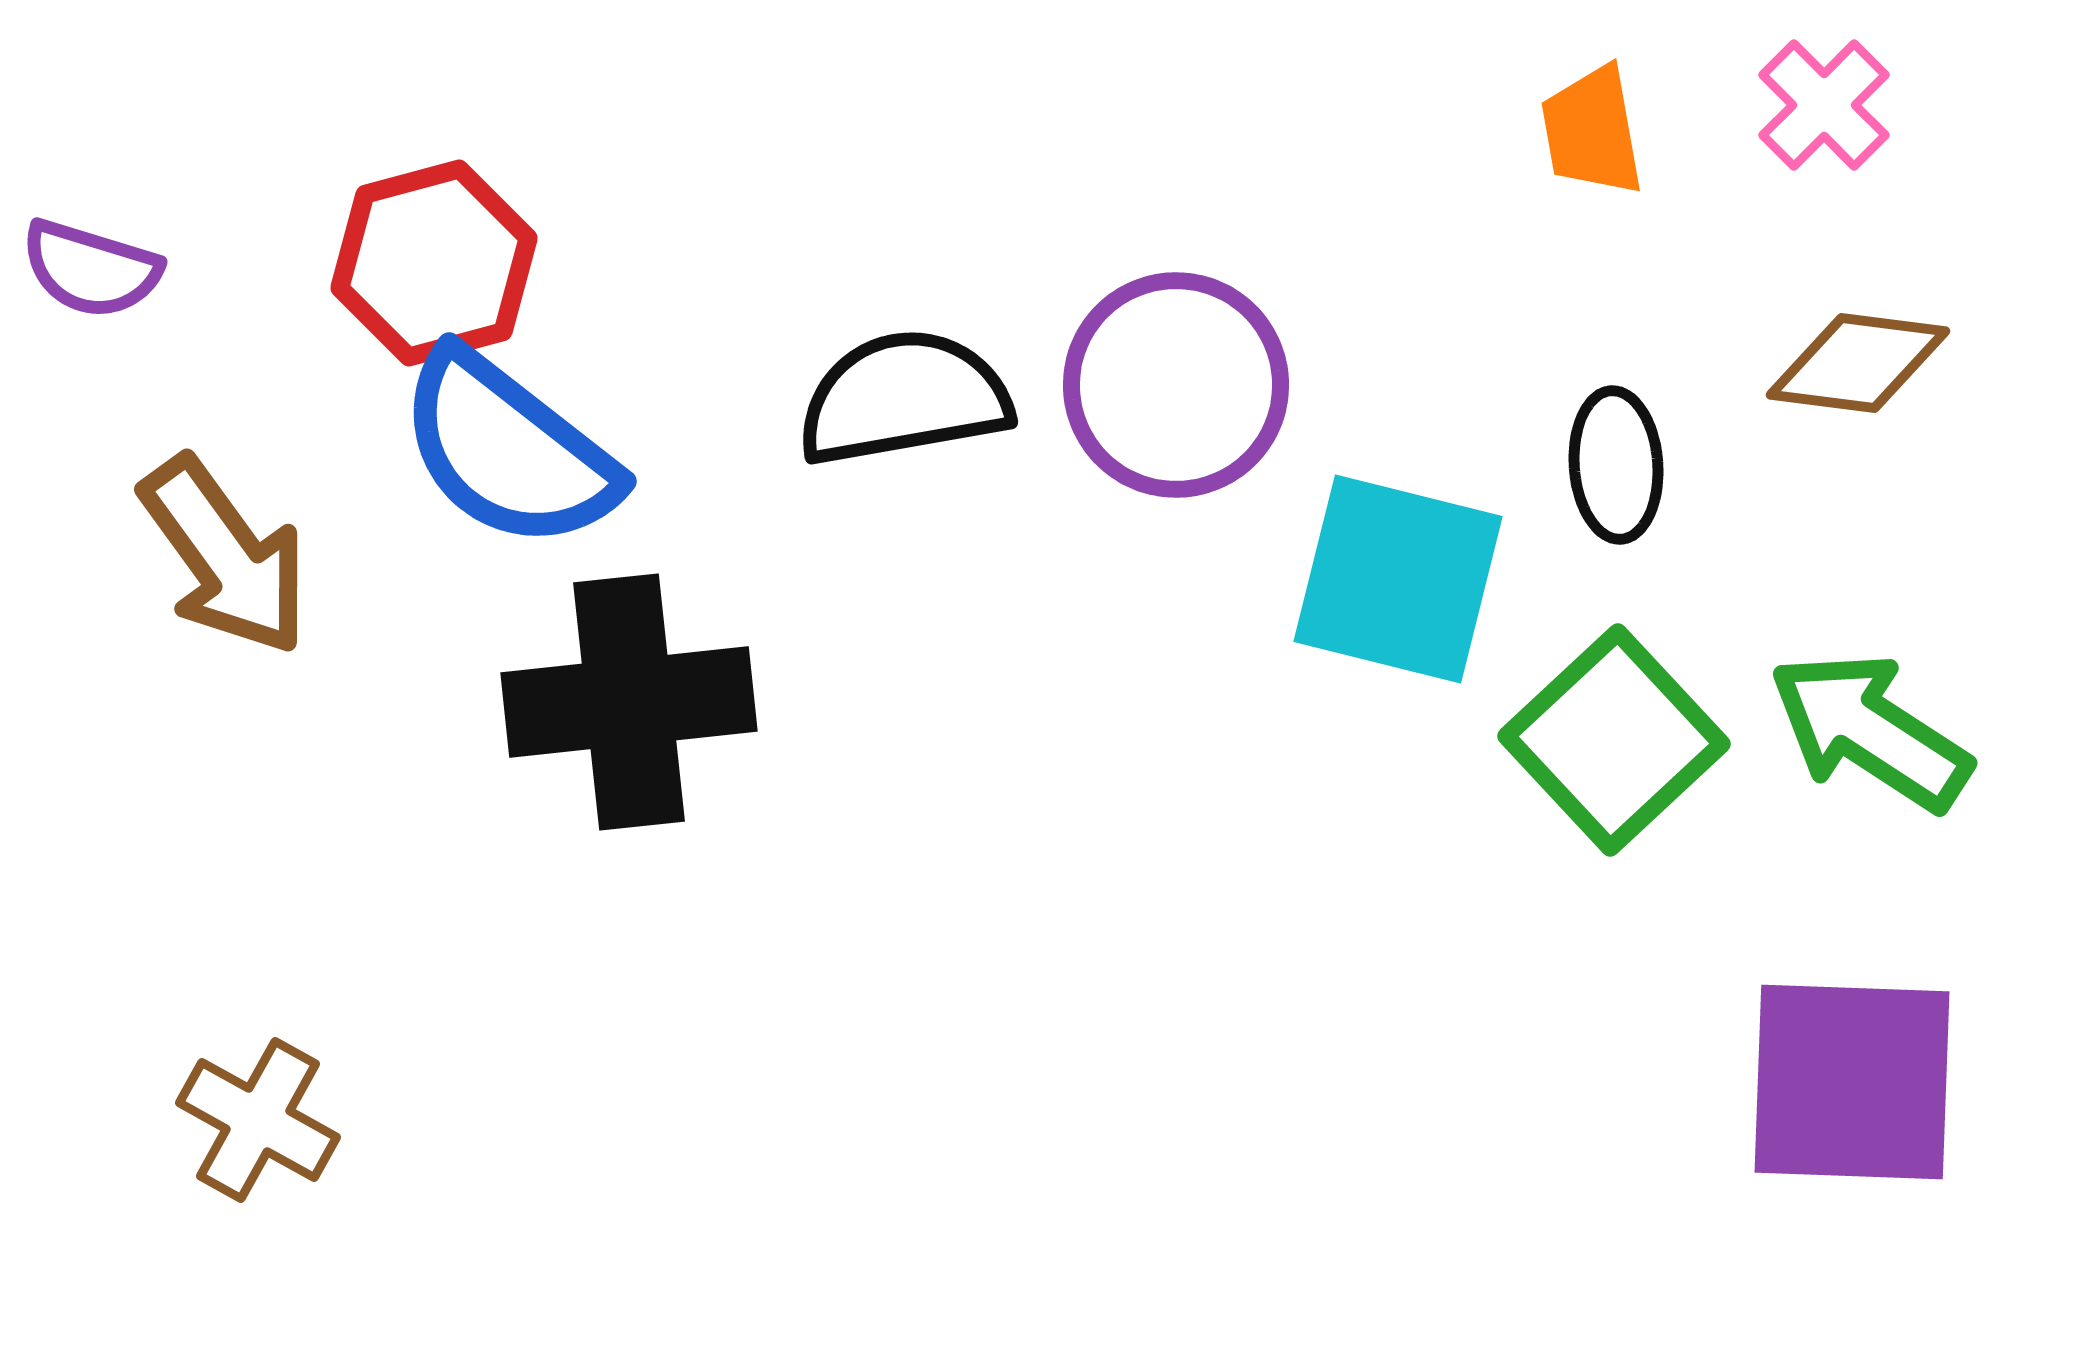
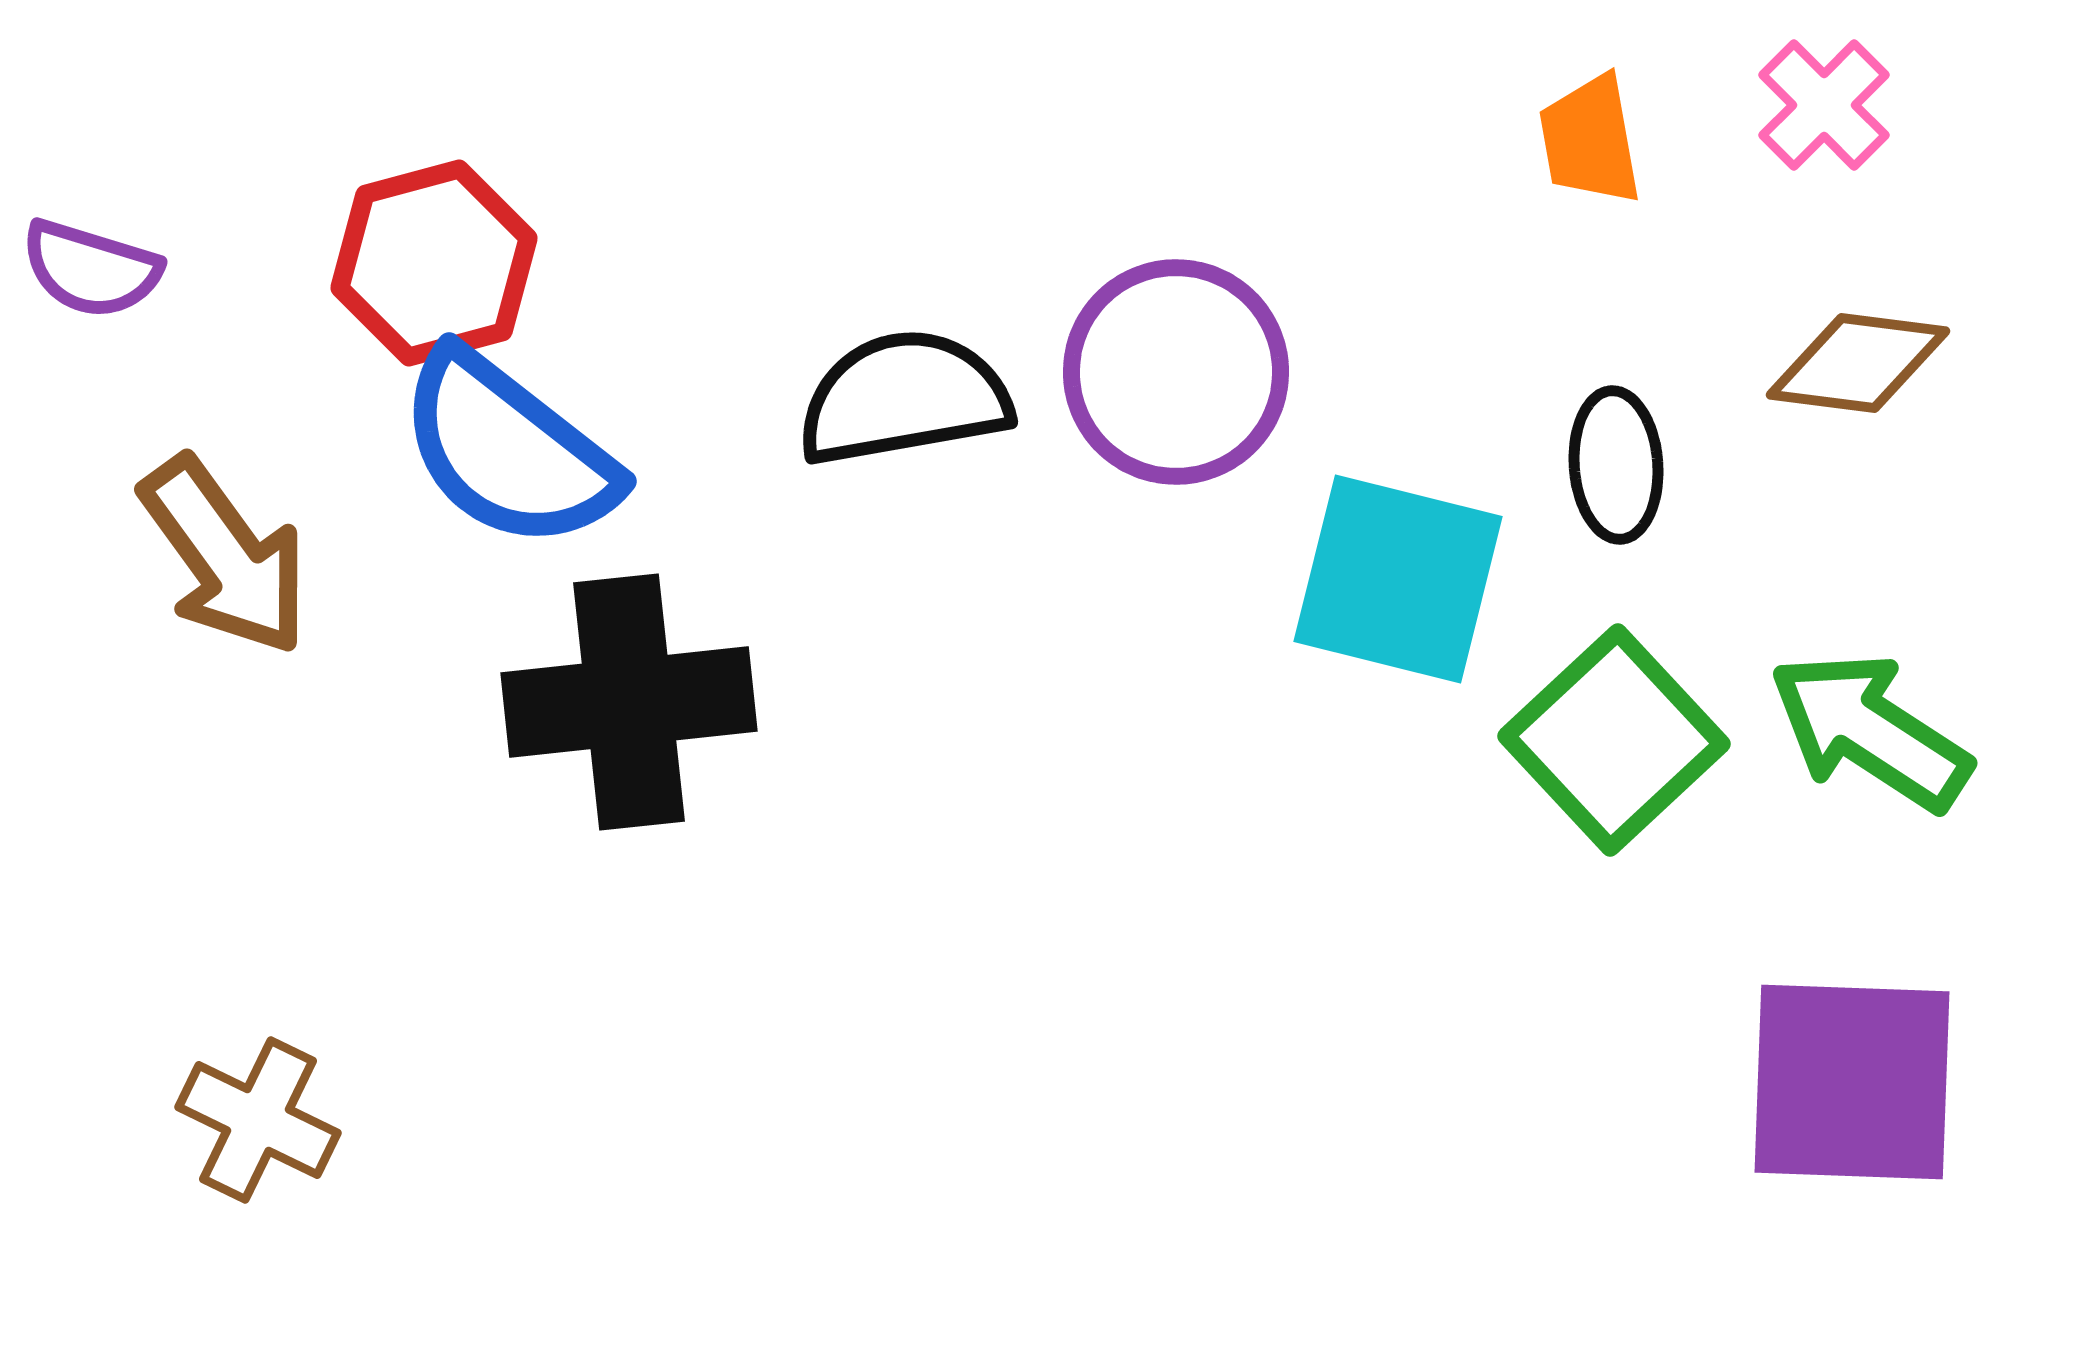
orange trapezoid: moved 2 px left, 9 px down
purple circle: moved 13 px up
brown cross: rotated 3 degrees counterclockwise
